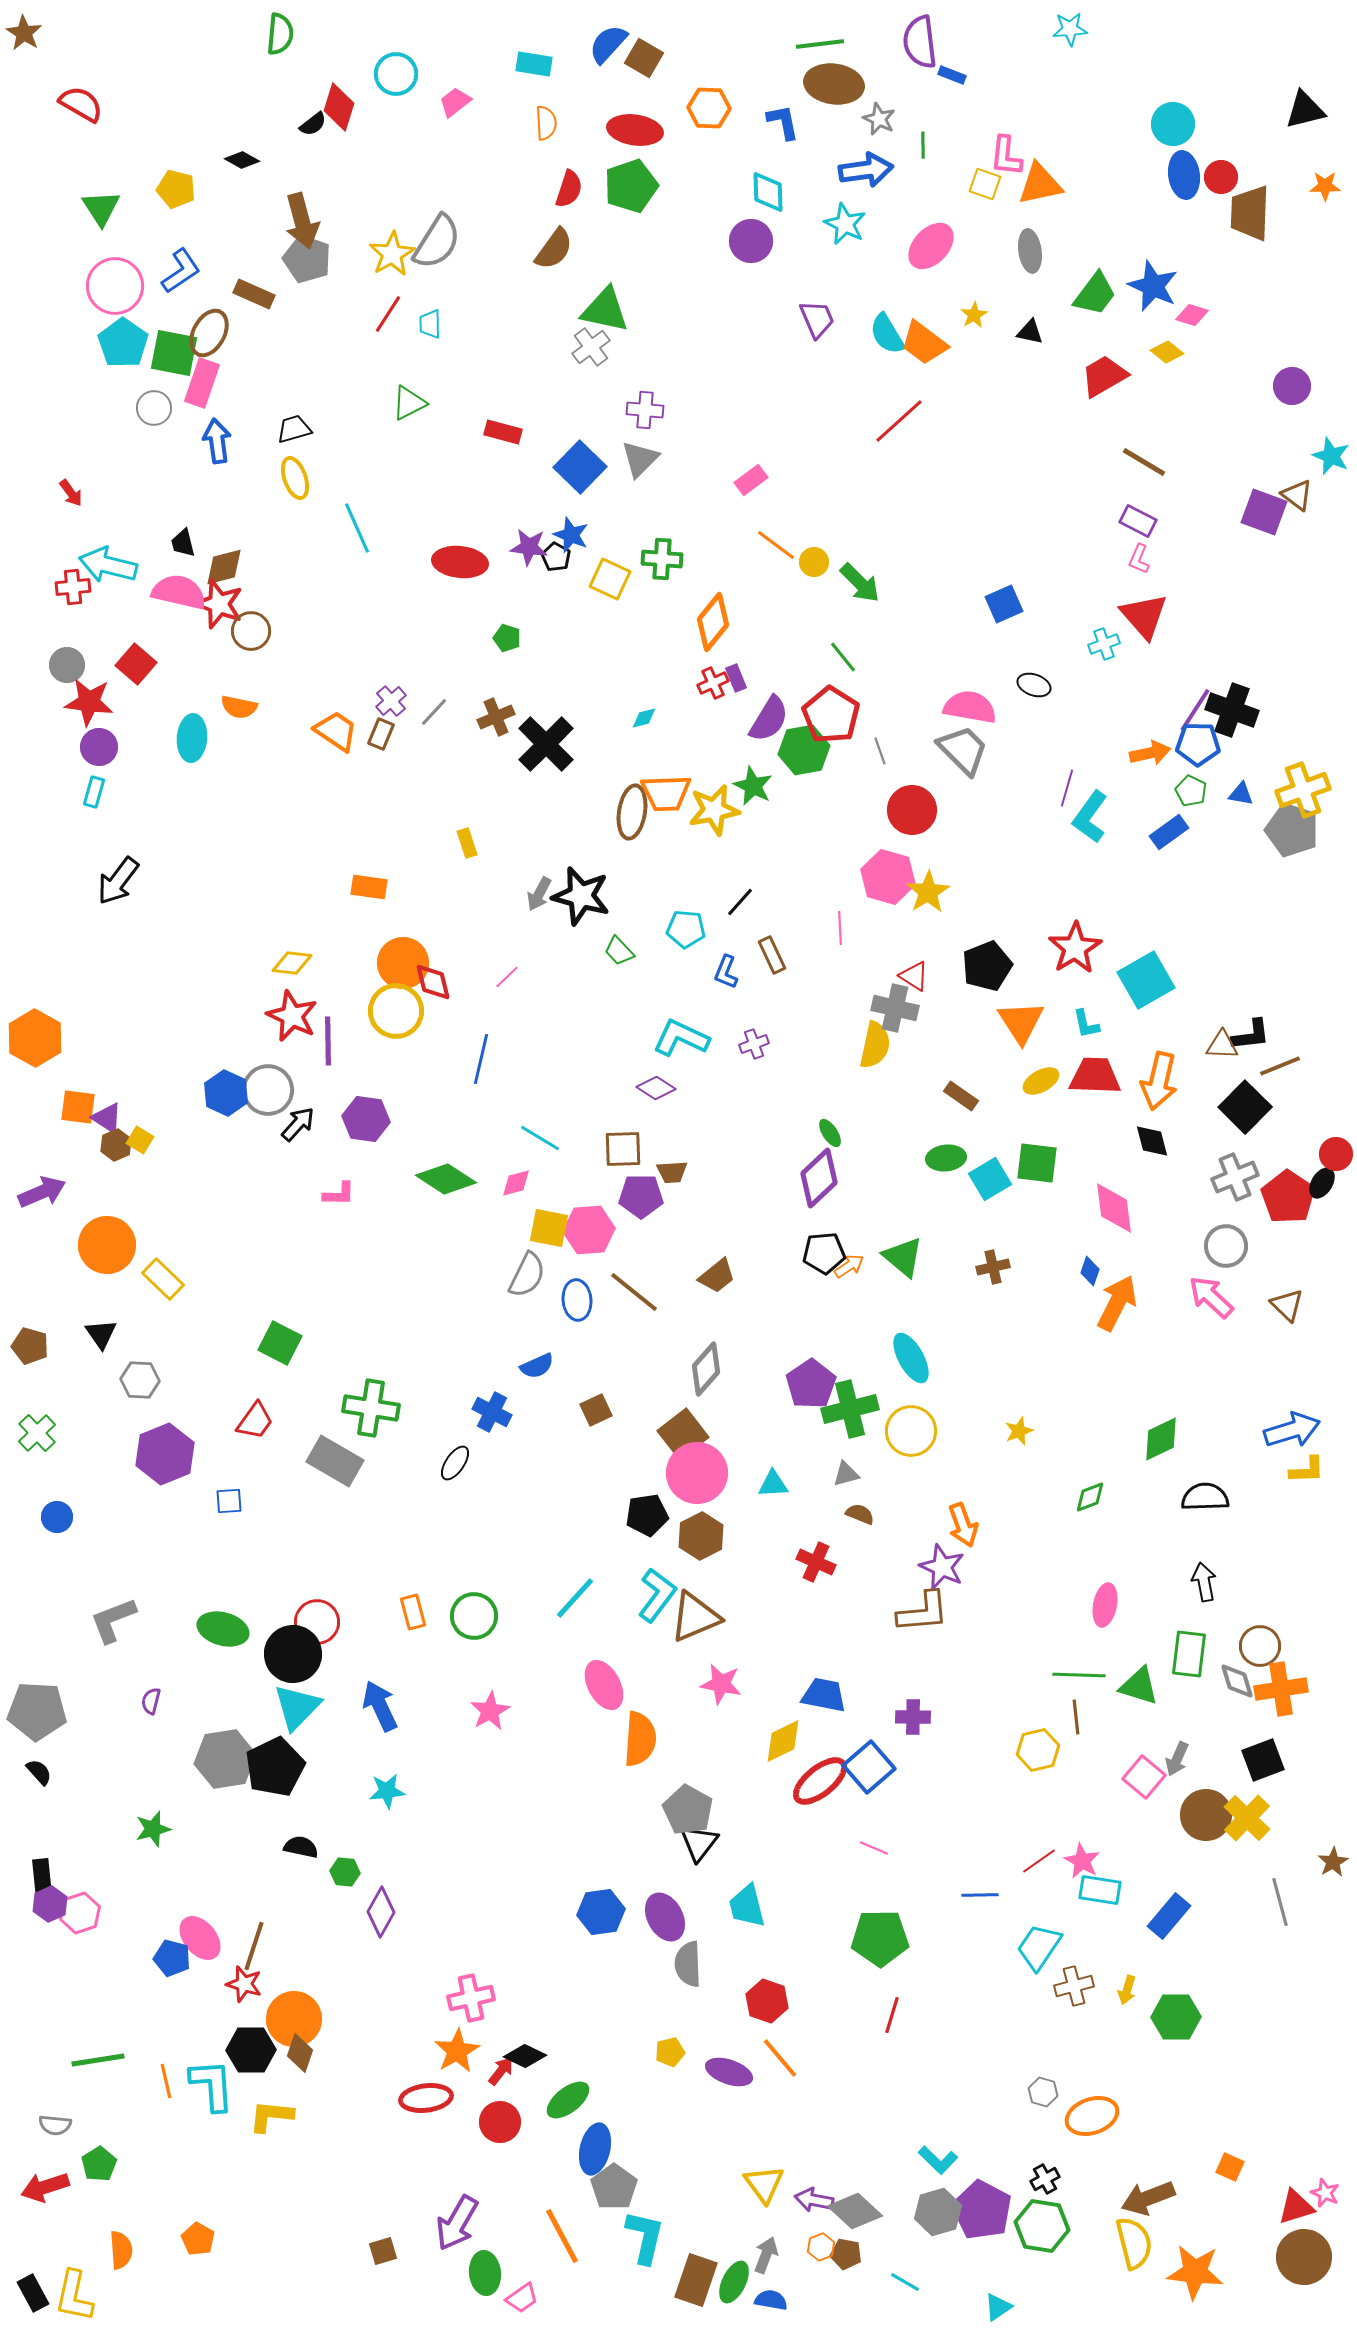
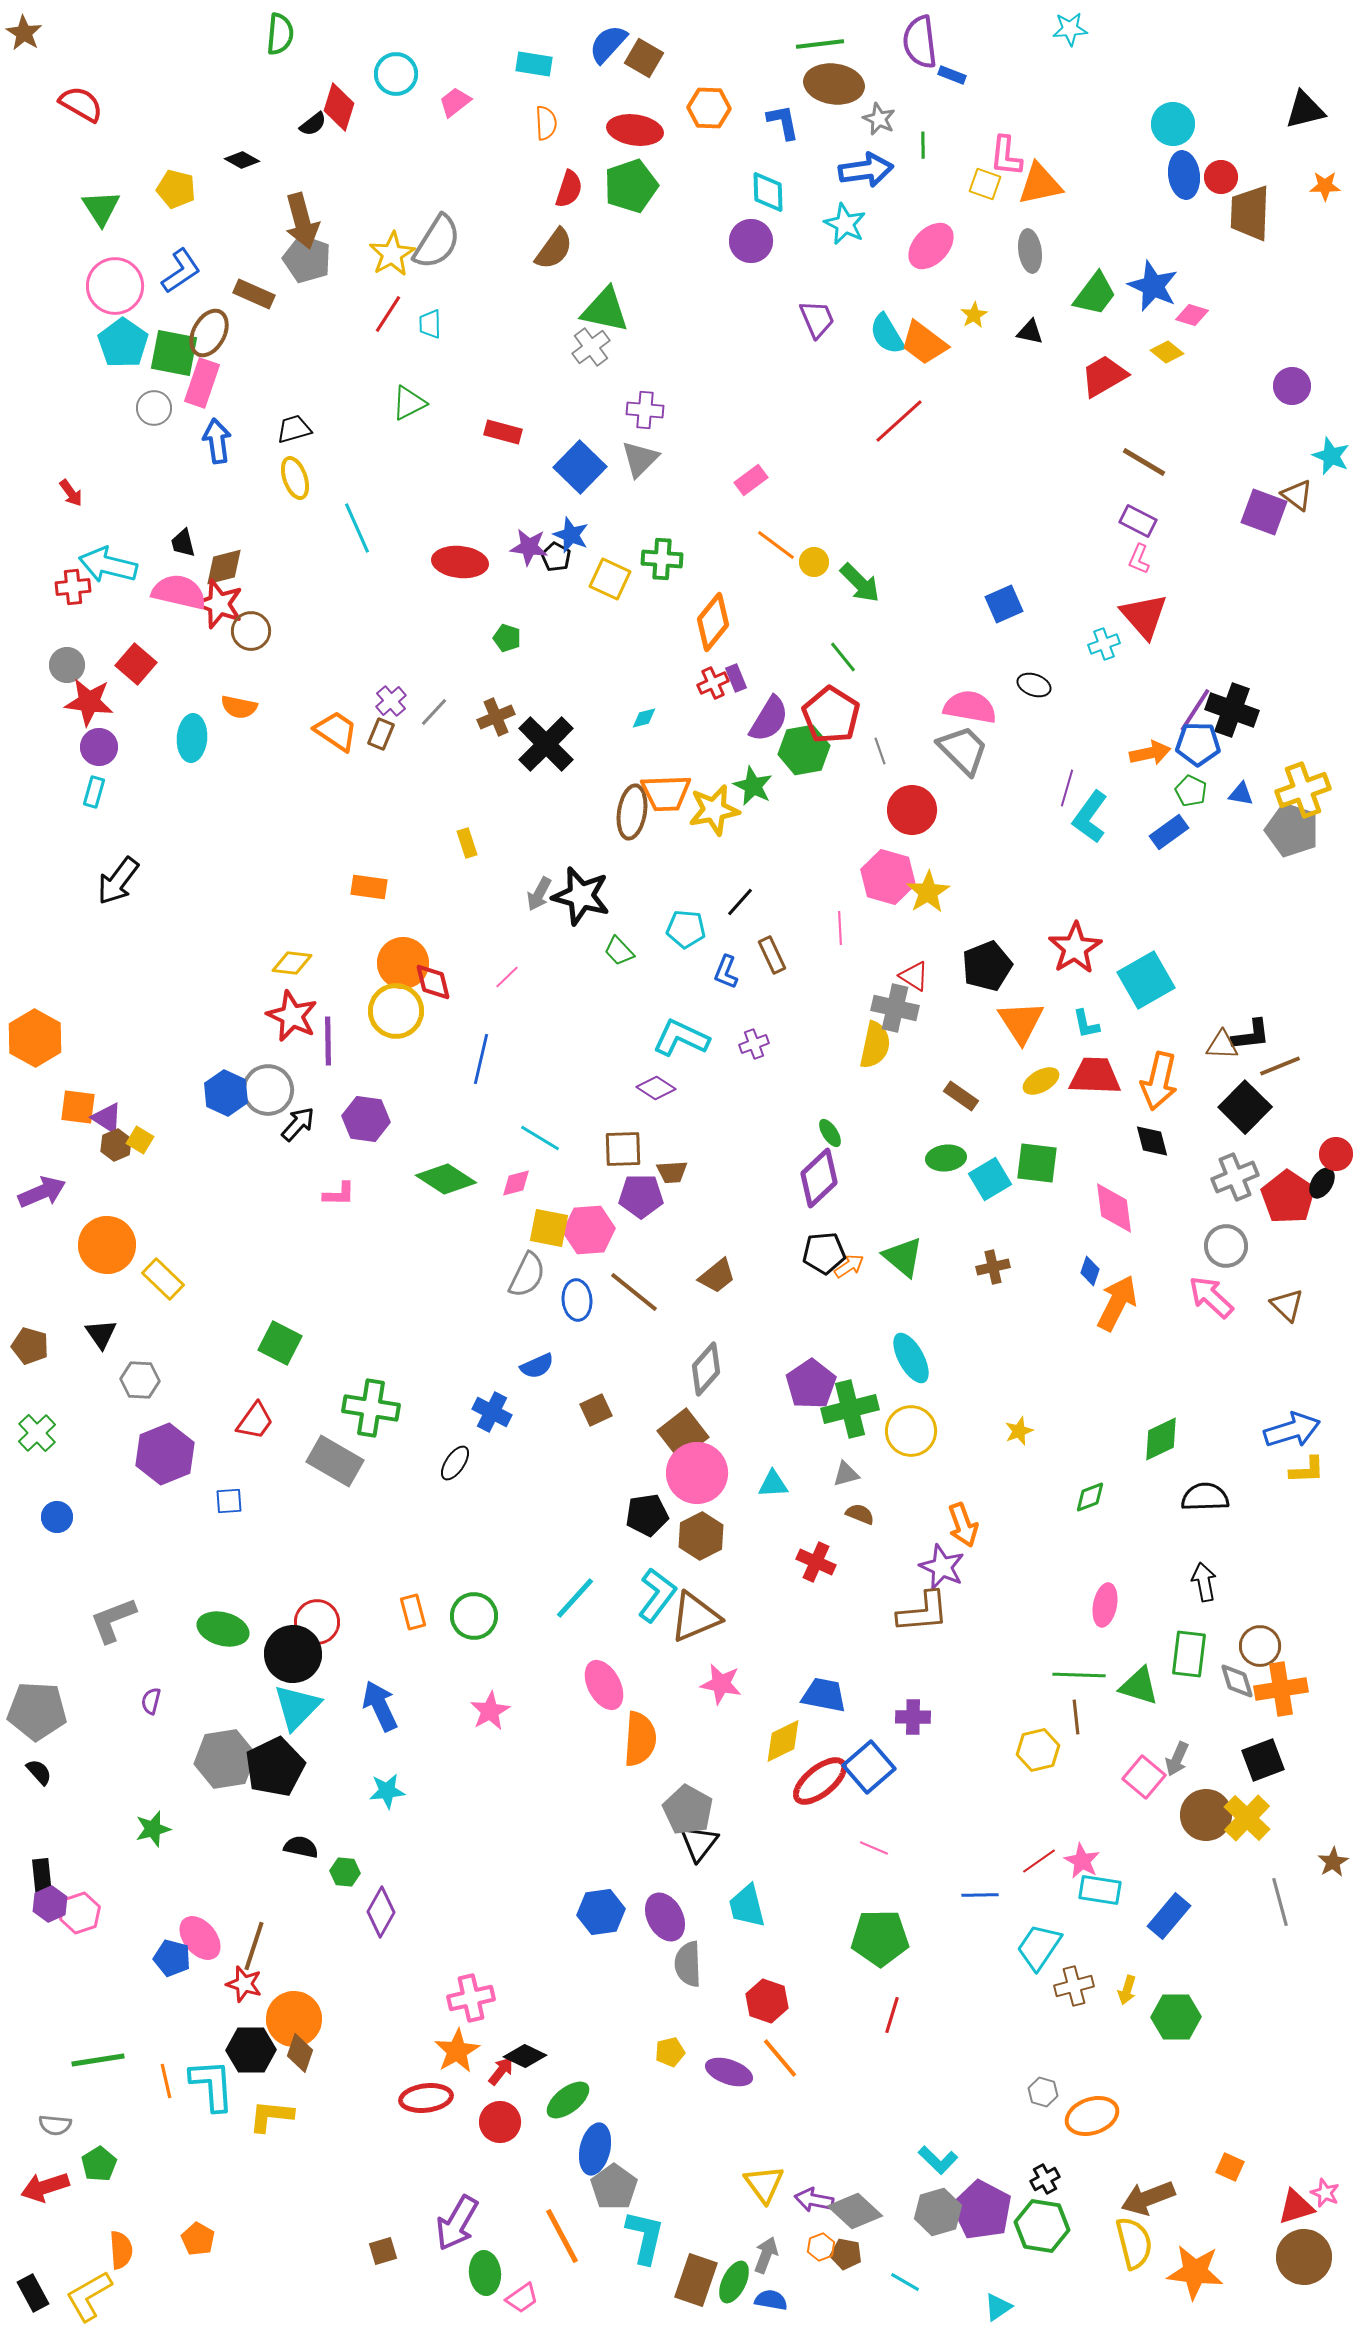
yellow L-shape at (74, 2296): moved 15 px right; rotated 48 degrees clockwise
